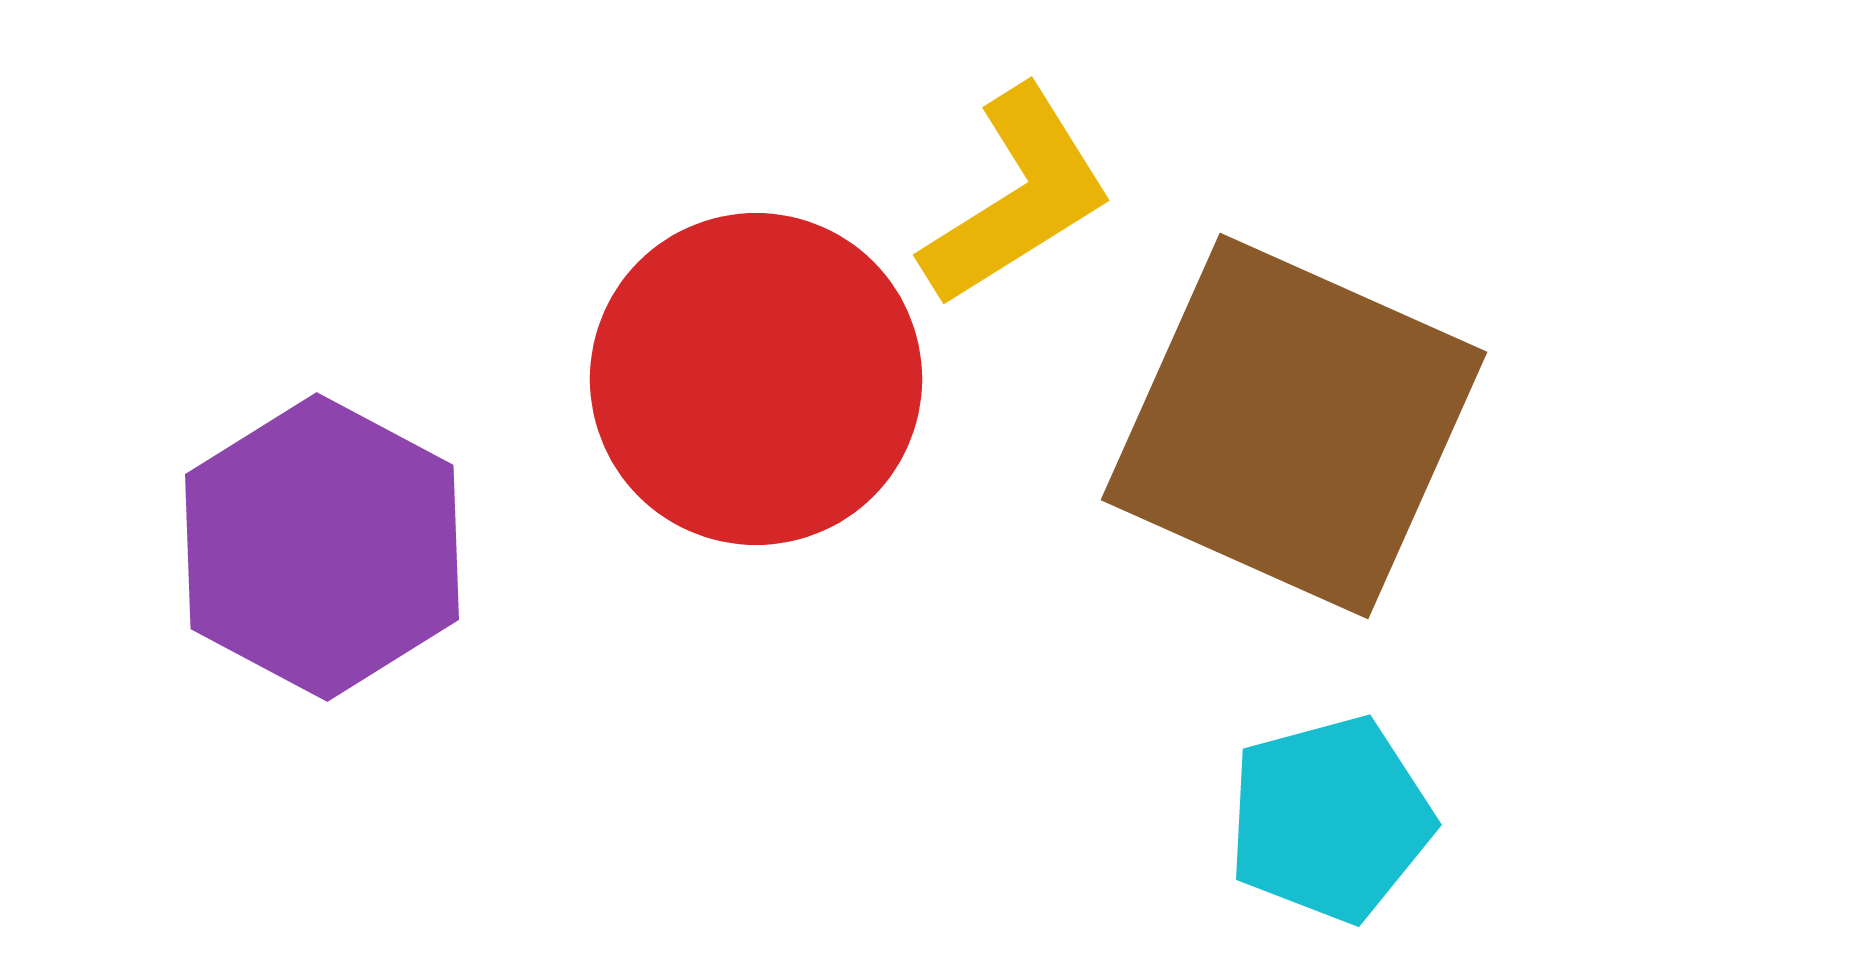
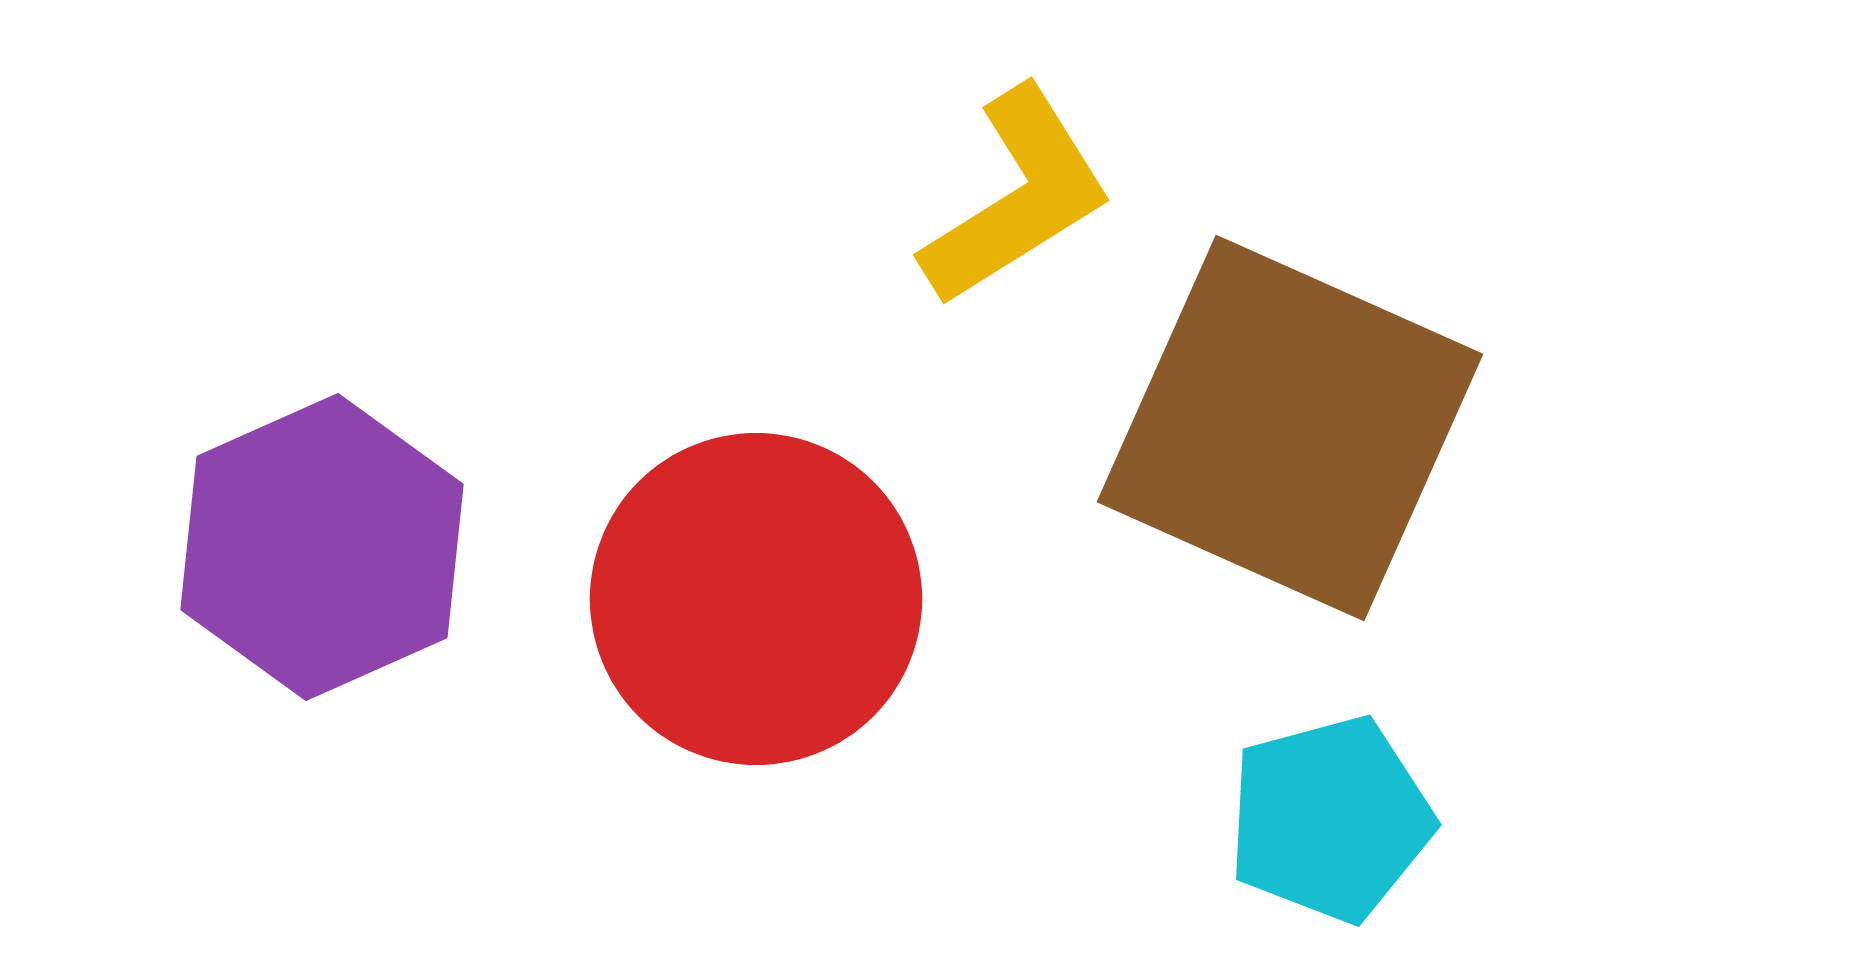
red circle: moved 220 px down
brown square: moved 4 px left, 2 px down
purple hexagon: rotated 8 degrees clockwise
